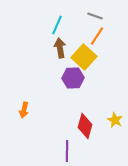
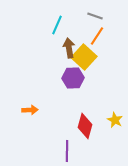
brown arrow: moved 9 px right
orange arrow: moved 6 px right; rotated 105 degrees counterclockwise
